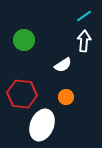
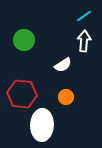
white ellipse: rotated 20 degrees counterclockwise
